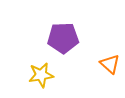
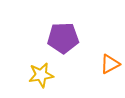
orange triangle: rotated 50 degrees clockwise
